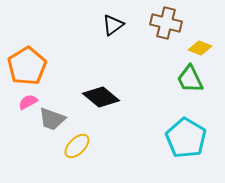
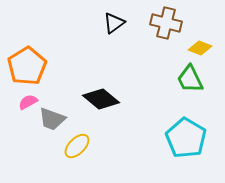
black triangle: moved 1 px right, 2 px up
black diamond: moved 2 px down
